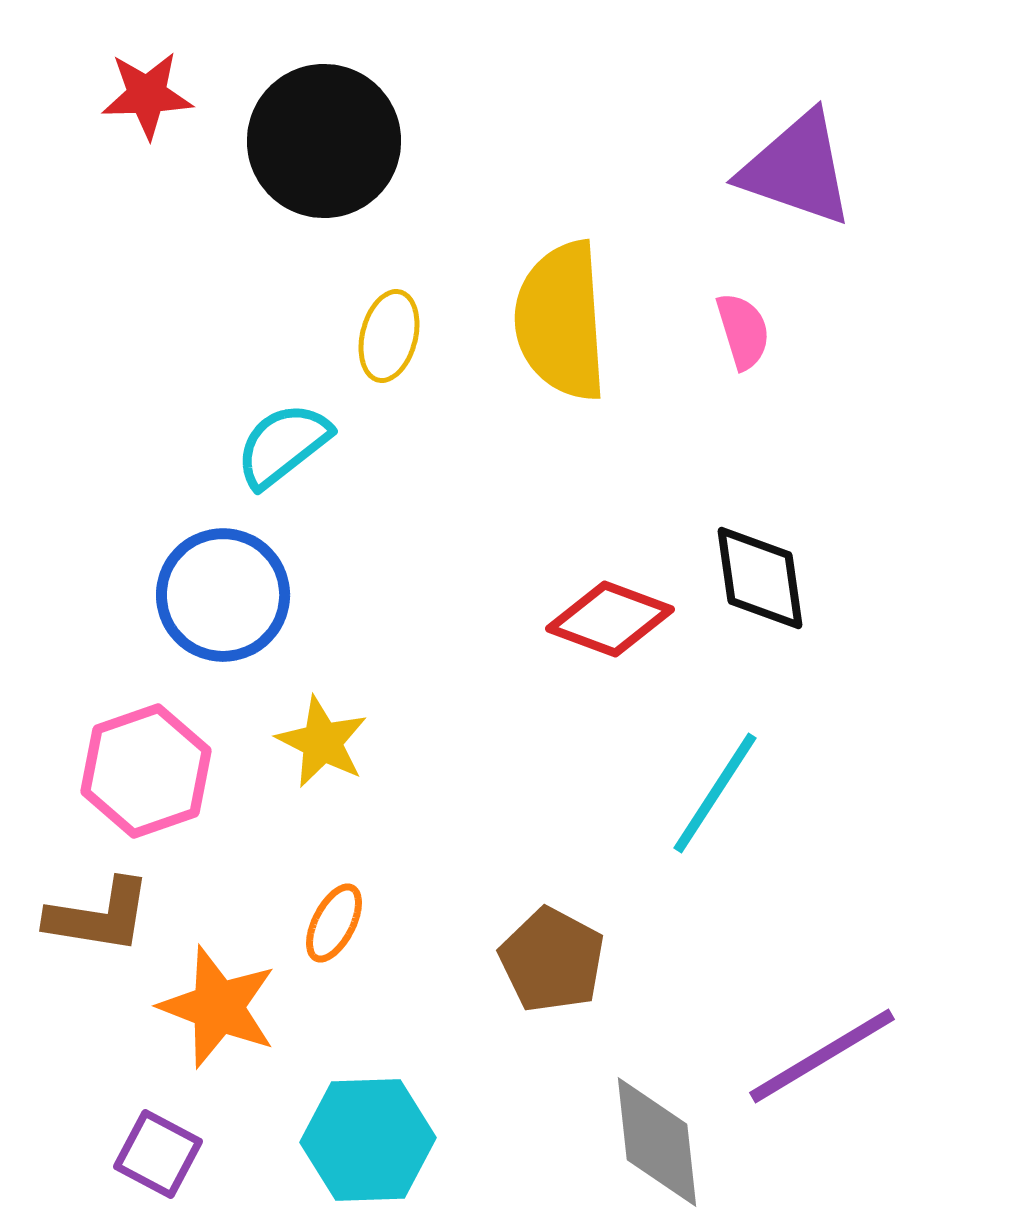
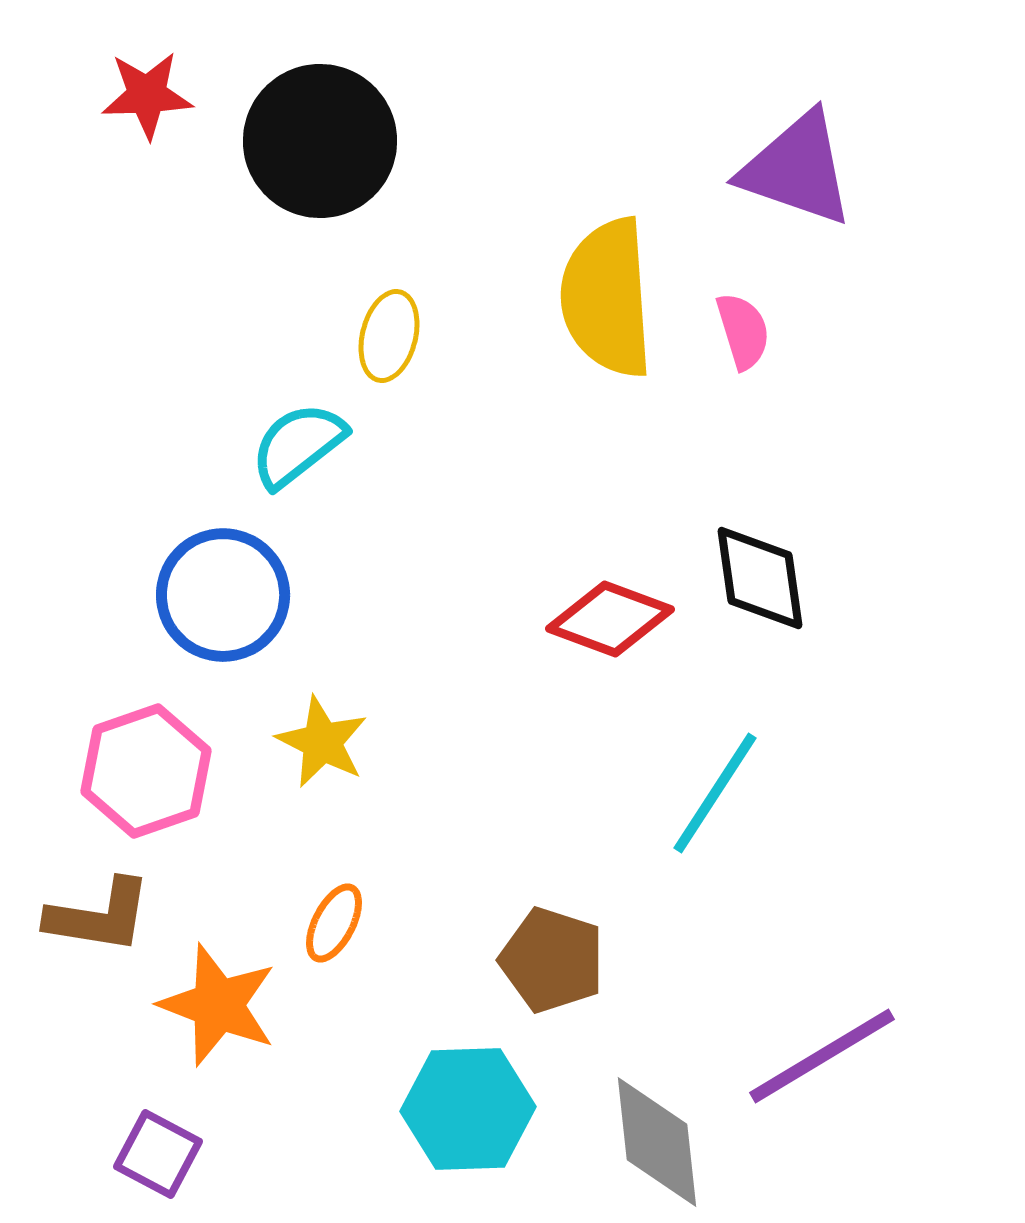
black circle: moved 4 px left
yellow semicircle: moved 46 px right, 23 px up
cyan semicircle: moved 15 px right
brown pentagon: rotated 10 degrees counterclockwise
orange star: moved 2 px up
cyan hexagon: moved 100 px right, 31 px up
